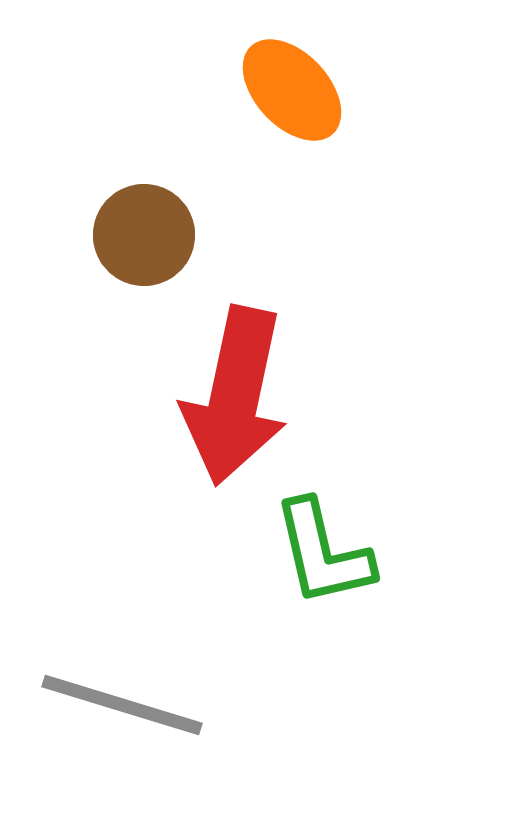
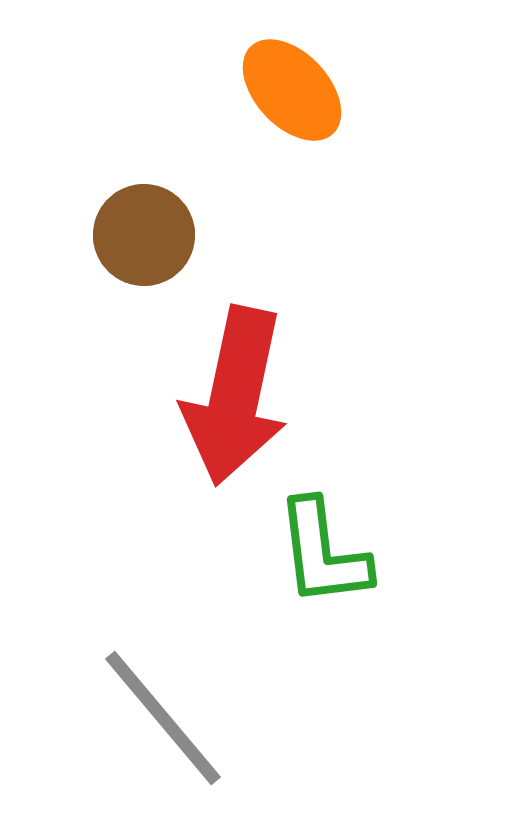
green L-shape: rotated 6 degrees clockwise
gray line: moved 41 px right, 13 px down; rotated 33 degrees clockwise
